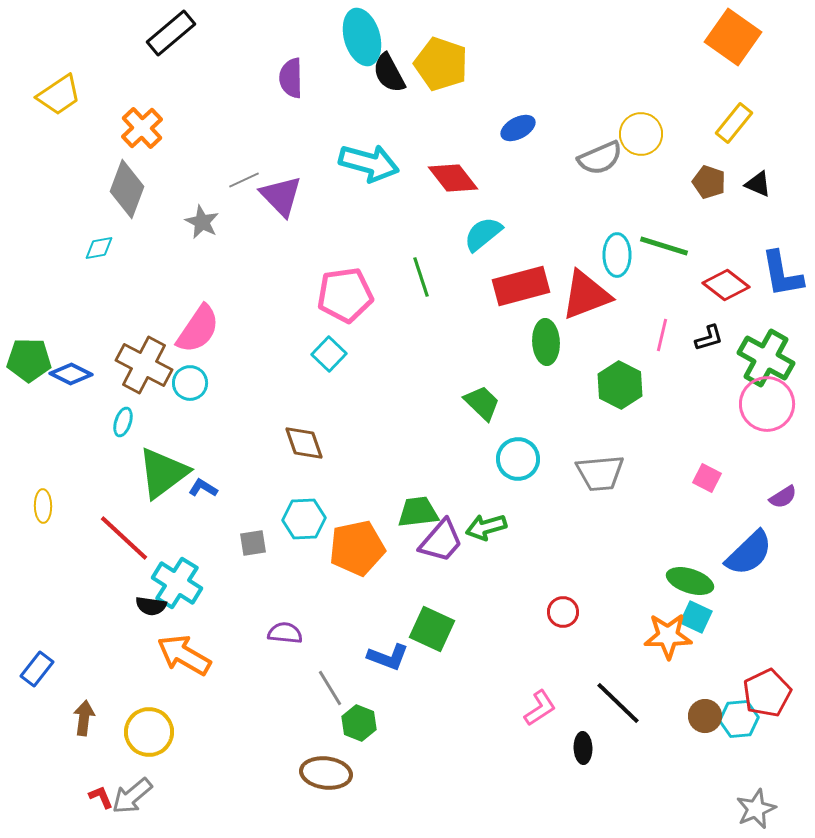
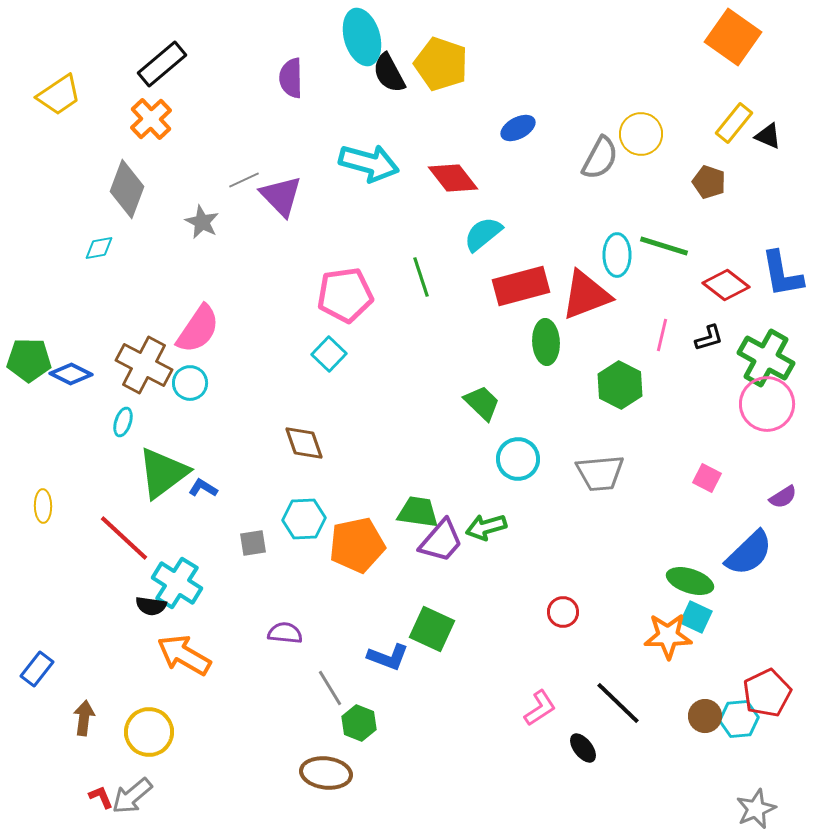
black rectangle at (171, 33): moved 9 px left, 31 px down
orange cross at (142, 128): moved 9 px right, 9 px up
gray semicircle at (600, 158): rotated 39 degrees counterclockwise
black triangle at (758, 184): moved 10 px right, 48 px up
green trapezoid at (418, 512): rotated 15 degrees clockwise
orange pentagon at (357, 548): moved 3 px up
black ellipse at (583, 748): rotated 36 degrees counterclockwise
